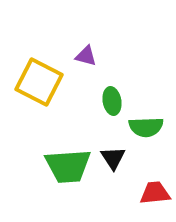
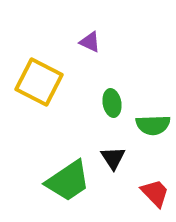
purple triangle: moved 4 px right, 14 px up; rotated 10 degrees clockwise
green ellipse: moved 2 px down
green semicircle: moved 7 px right, 2 px up
green trapezoid: moved 15 px down; rotated 30 degrees counterclockwise
red trapezoid: rotated 52 degrees clockwise
